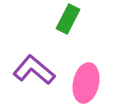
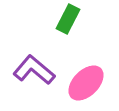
pink ellipse: rotated 33 degrees clockwise
